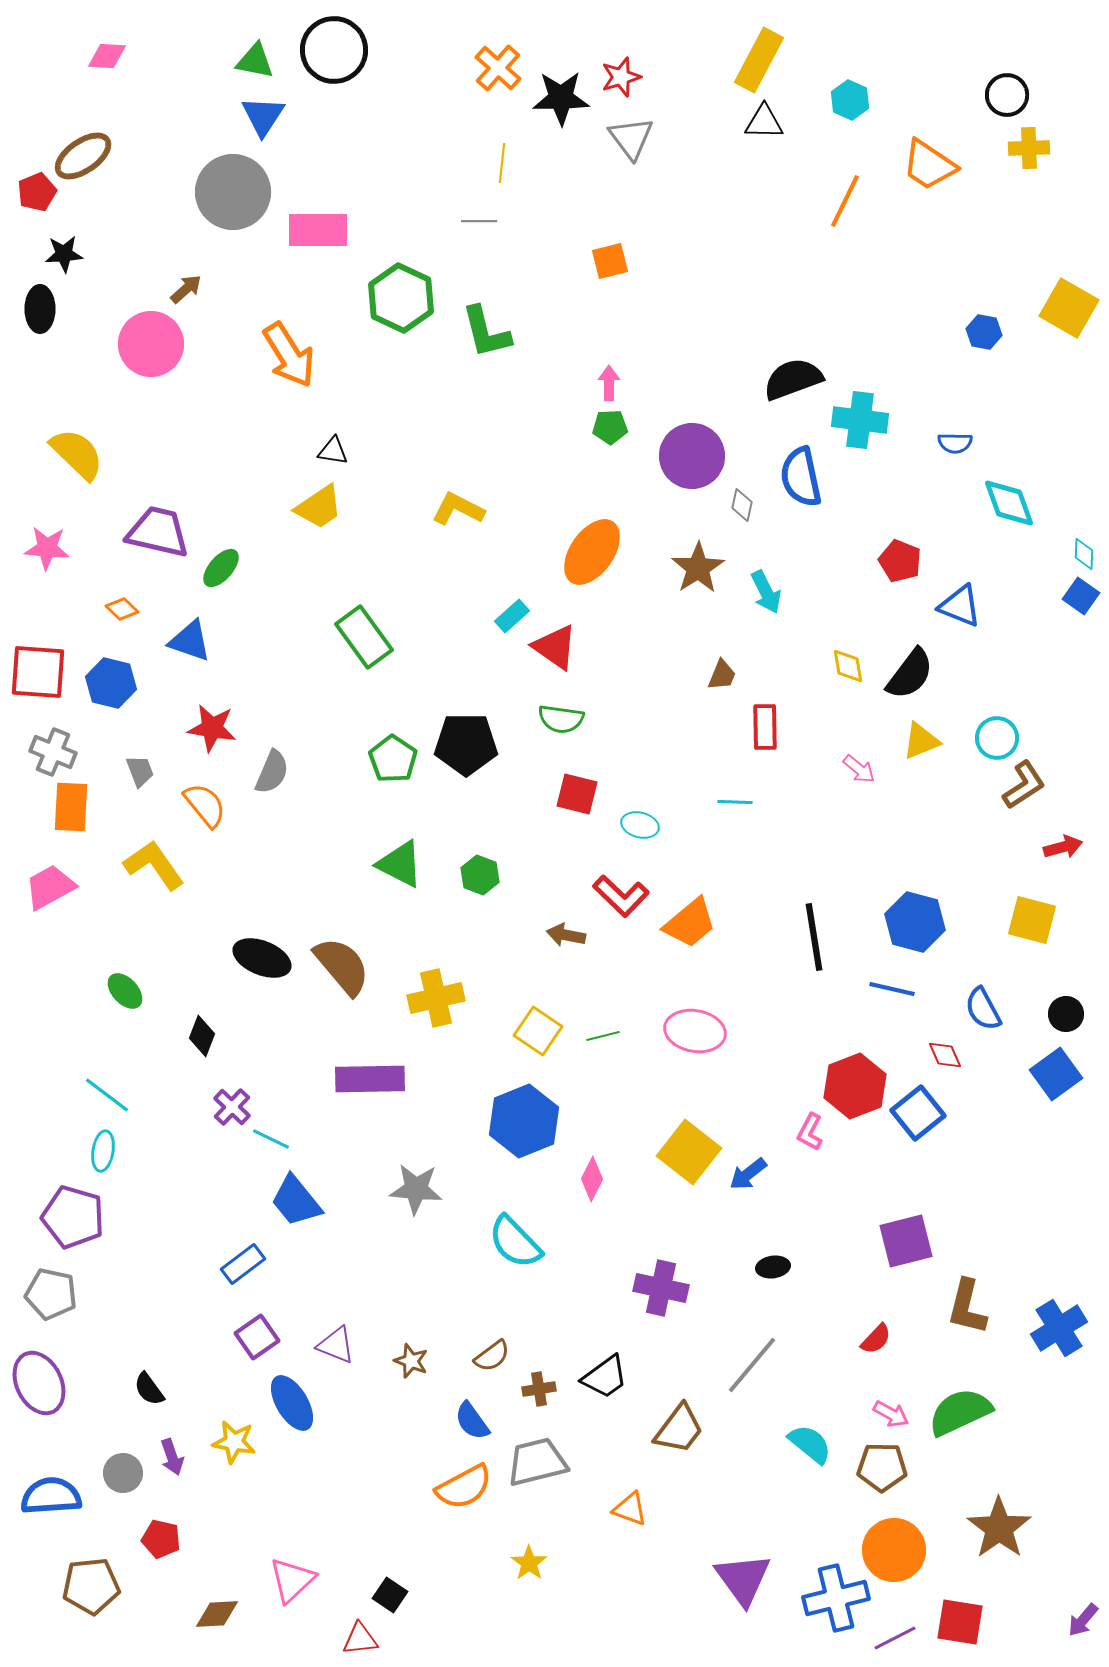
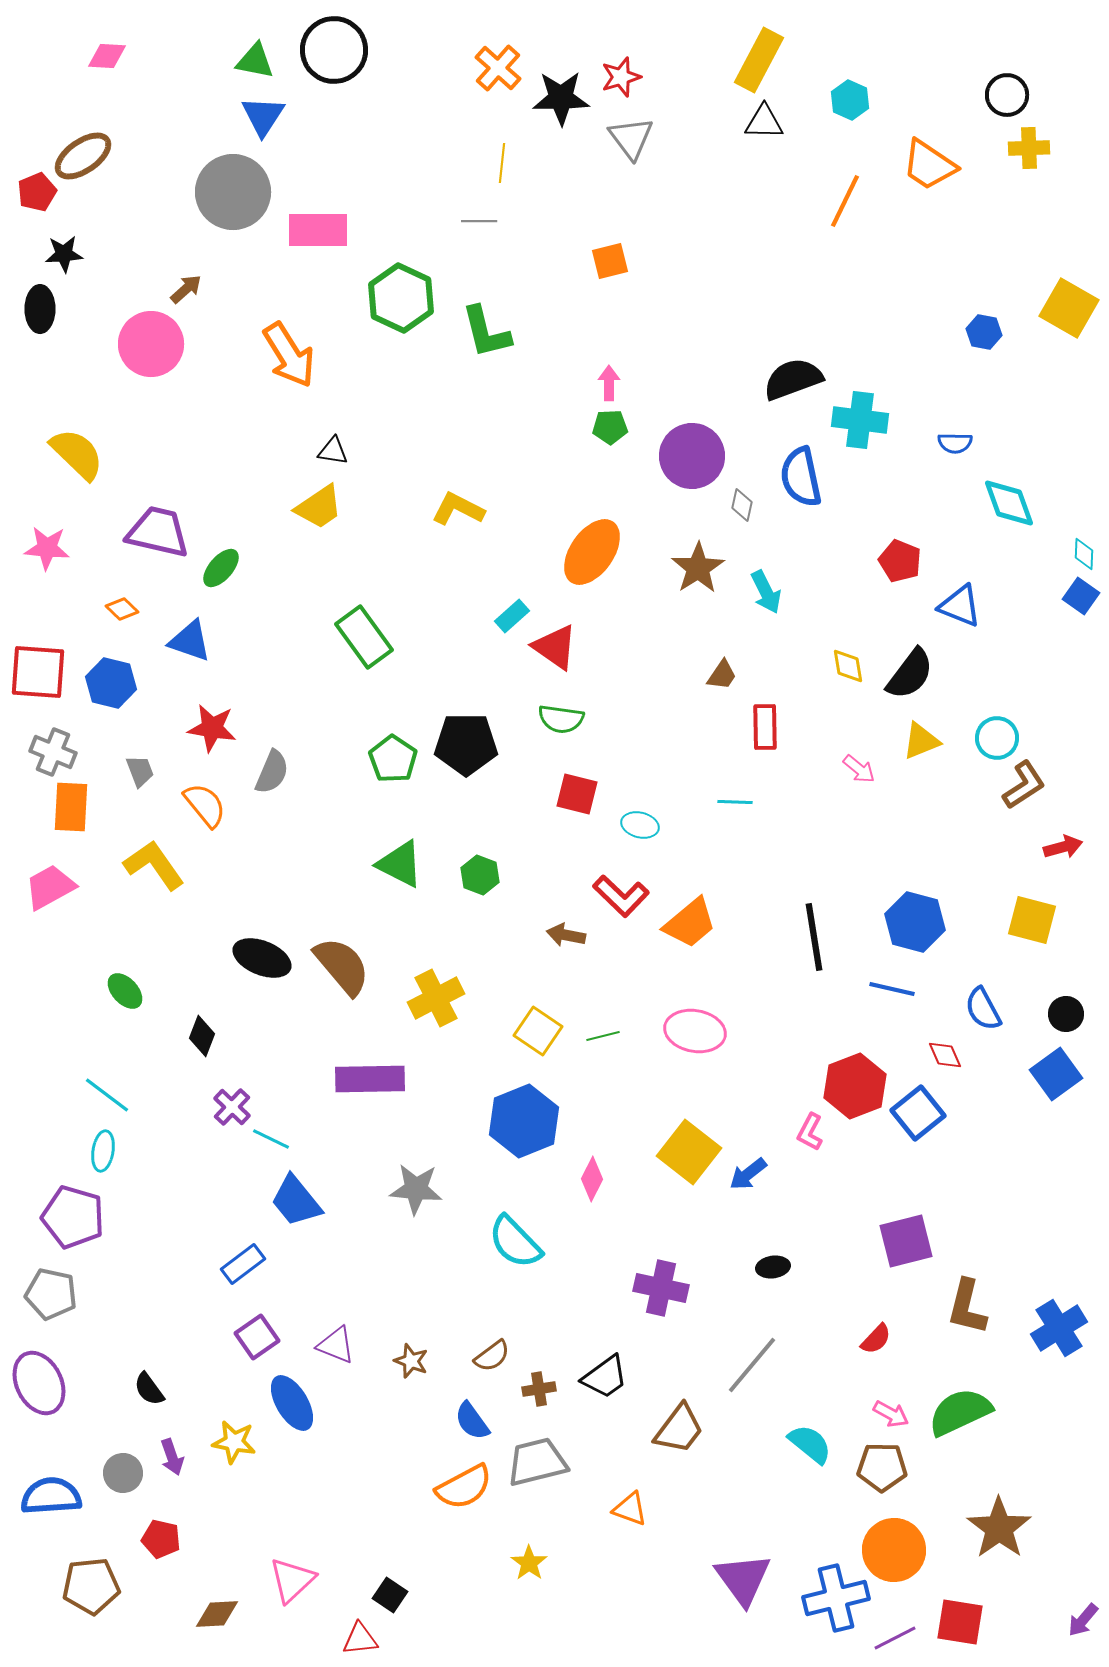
brown trapezoid at (722, 675): rotated 12 degrees clockwise
yellow cross at (436, 998): rotated 14 degrees counterclockwise
